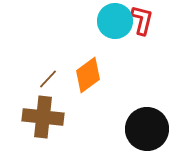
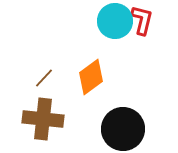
orange diamond: moved 3 px right, 2 px down
brown line: moved 4 px left, 1 px up
brown cross: moved 2 px down
black circle: moved 24 px left
